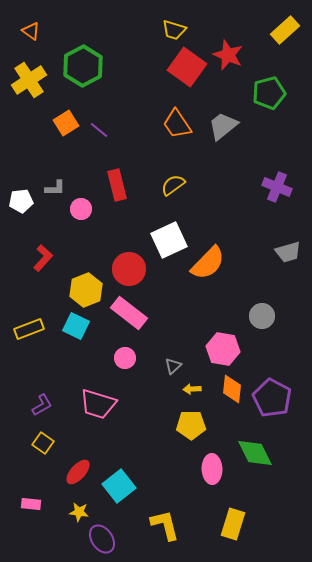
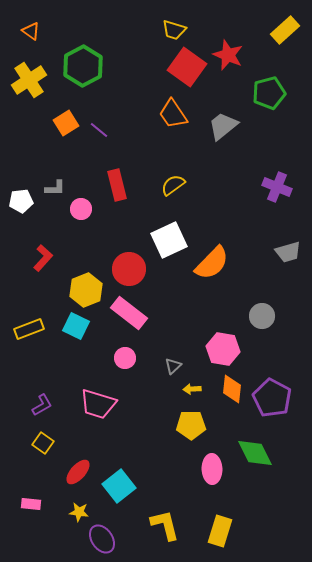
orange trapezoid at (177, 124): moved 4 px left, 10 px up
orange semicircle at (208, 263): moved 4 px right
yellow rectangle at (233, 524): moved 13 px left, 7 px down
